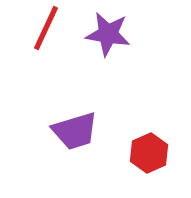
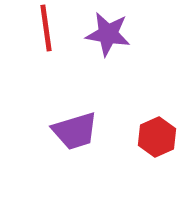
red line: rotated 33 degrees counterclockwise
red hexagon: moved 8 px right, 16 px up
